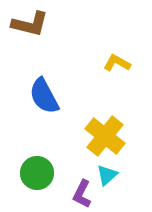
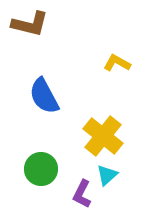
yellow cross: moved 2 px left
green circle: moved 4 px right, 4 px up
